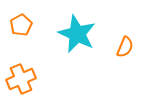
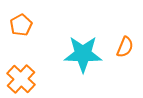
cyan star: moved 6 px right, 20 px down; rotated 24 degrees counterclockwise
orange cross: rotated 24 degrees counterclockwise
